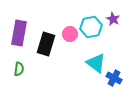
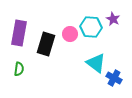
cyan hexagon: rotated 15 degrees clockwise
